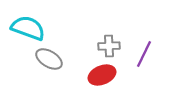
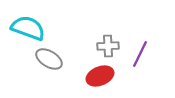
gray cross: moved 1 px left
purple line: moved 4 px left
red ellipse: moved 2 px left, 1 px down
